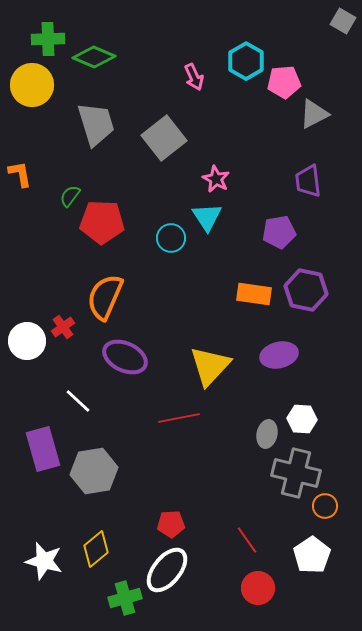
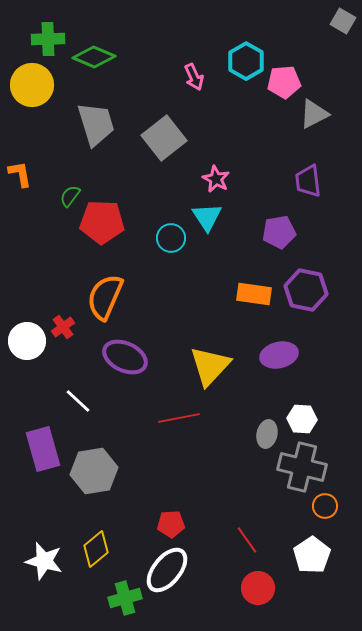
gray cross at (296, 473): moved 6 px right, 6 px up
